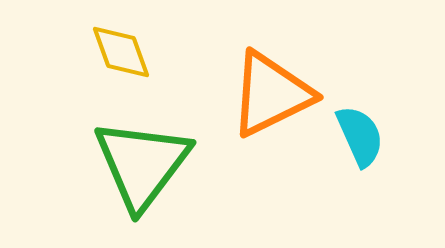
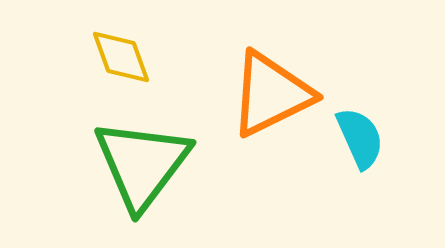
yellow diamond: moved 5 px down
cyan semicircle: moved 2 px down
